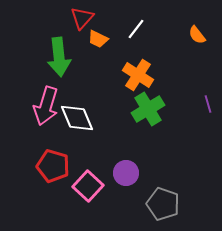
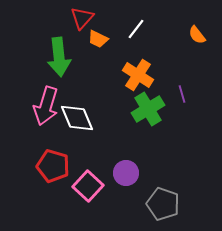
purple line: moved 26 px left, 10 px up
